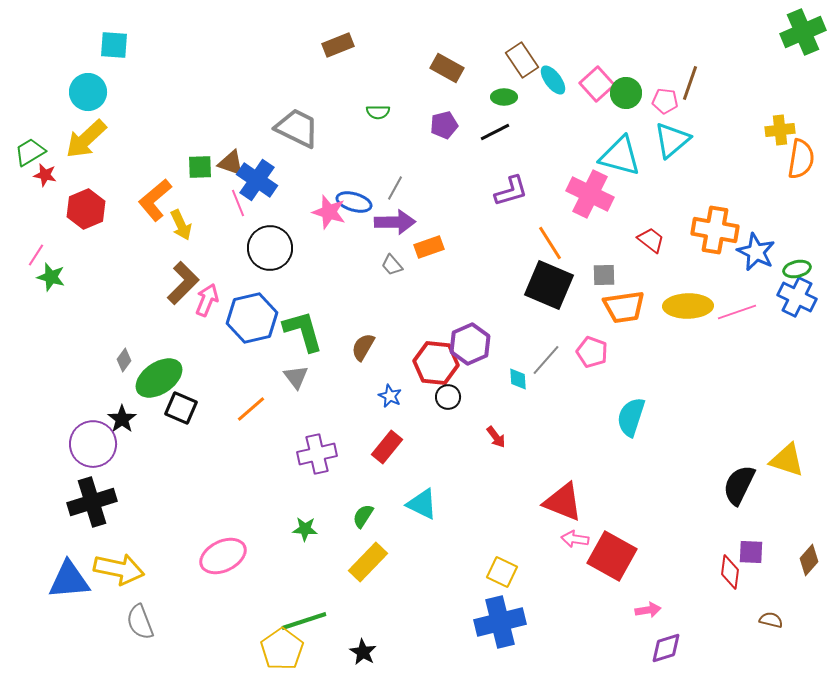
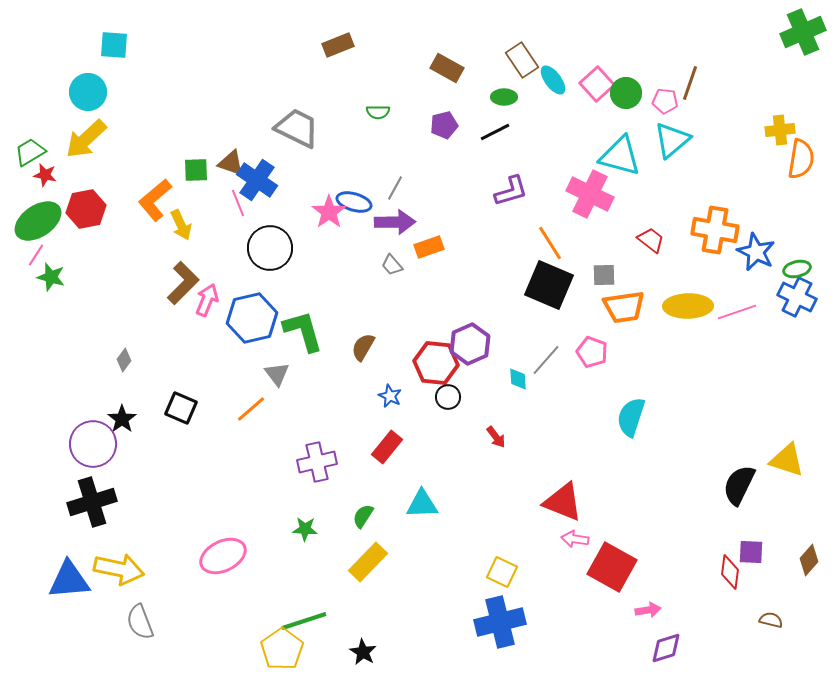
green square at (200, 167): moved 4 px left, 3 px down
red hexagon at (86, 209): rotated 12 degrees clockwise
pink star at (329, 212): rotated 20 degrees clockwise
gray triangle at (296, 377): moved 19 px left, 3 px up
green ellipse at (159, 378): moved 121 px left, 157 px up
purple cross at (317, 454): moved 8 px down
cyan triangle at (422, 504): rotated 28 degrees counterclockwise
red square at (612, 556): moved 11 px down
